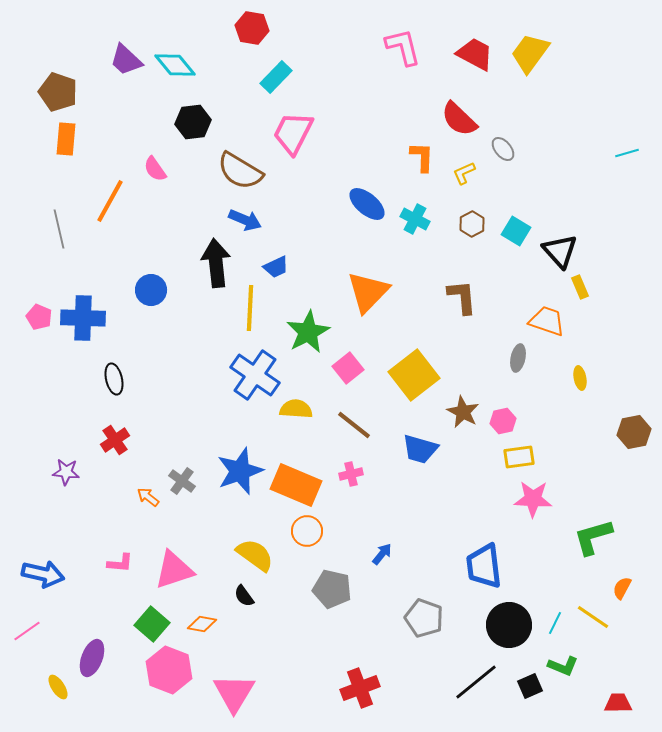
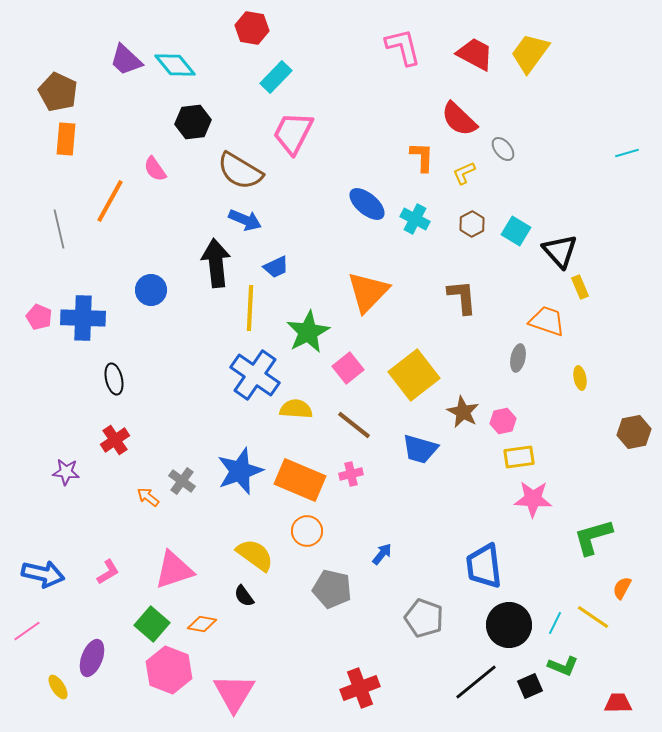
brown pentagon at (58, 92): rotated 6 degrees clockwise
orange rectangle at (296, 485): moved 4 px right, 5 px up
pink L-shape at (120, 563): moved 12 px left, 9 px down; rotated 36 degrees counterclockwise
